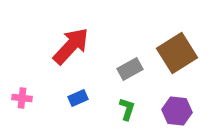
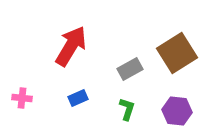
red arrow: rotated 12 degrees counterclockwise
